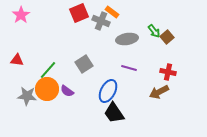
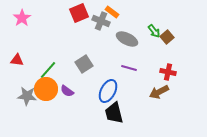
pink star: moved 1 px right, 3 px down
gray ellipse: rotated 35 degrees clockwise
orange circle: moved 1 px left
black trapezoid: rotated 20 degrees clockwise
